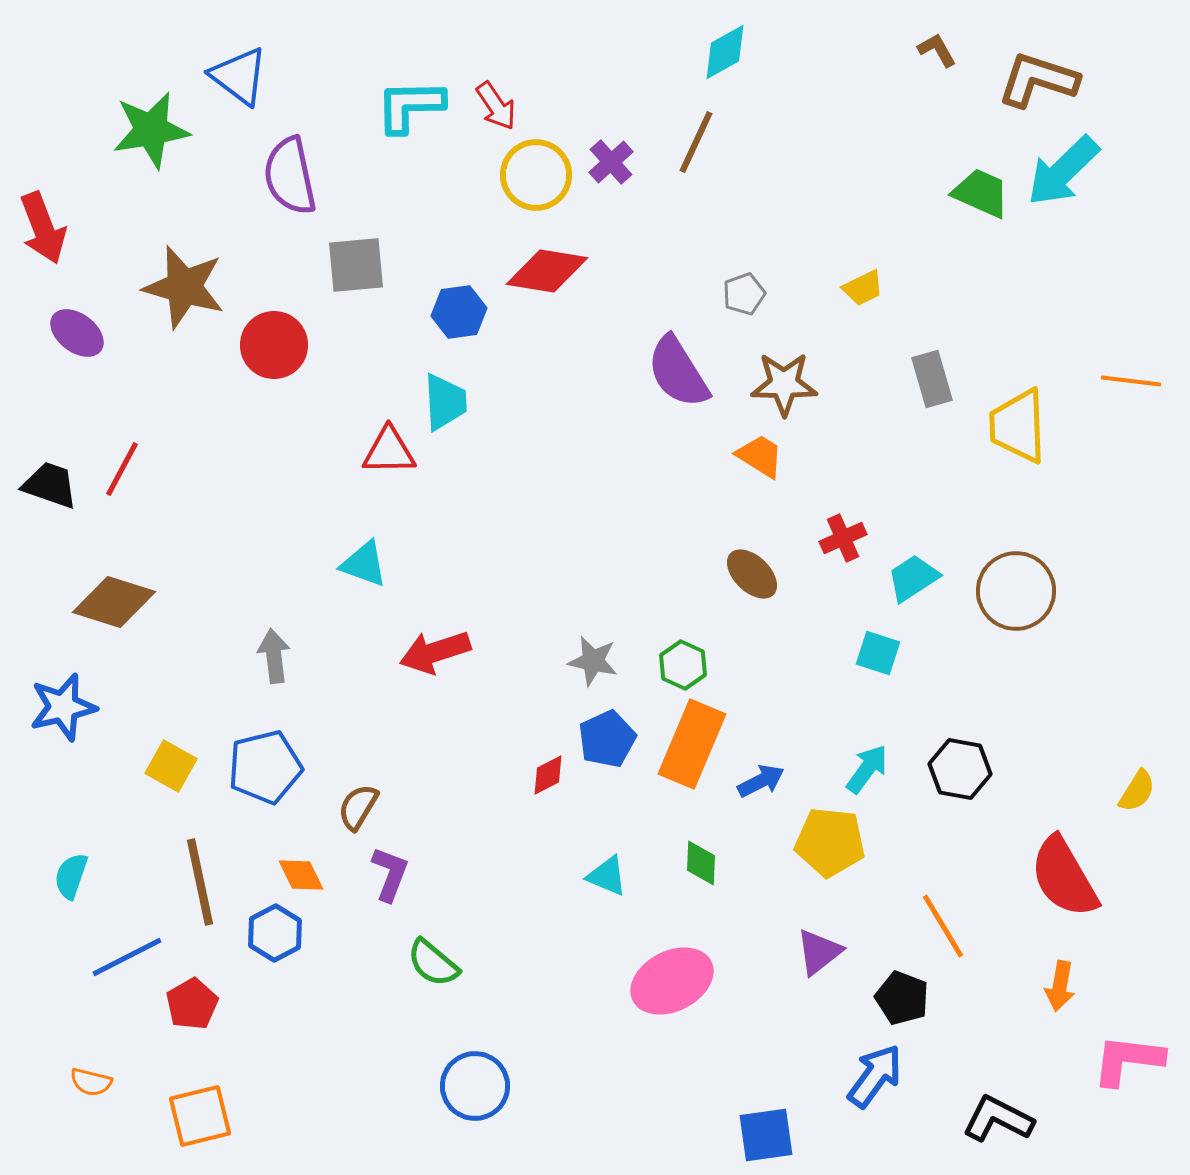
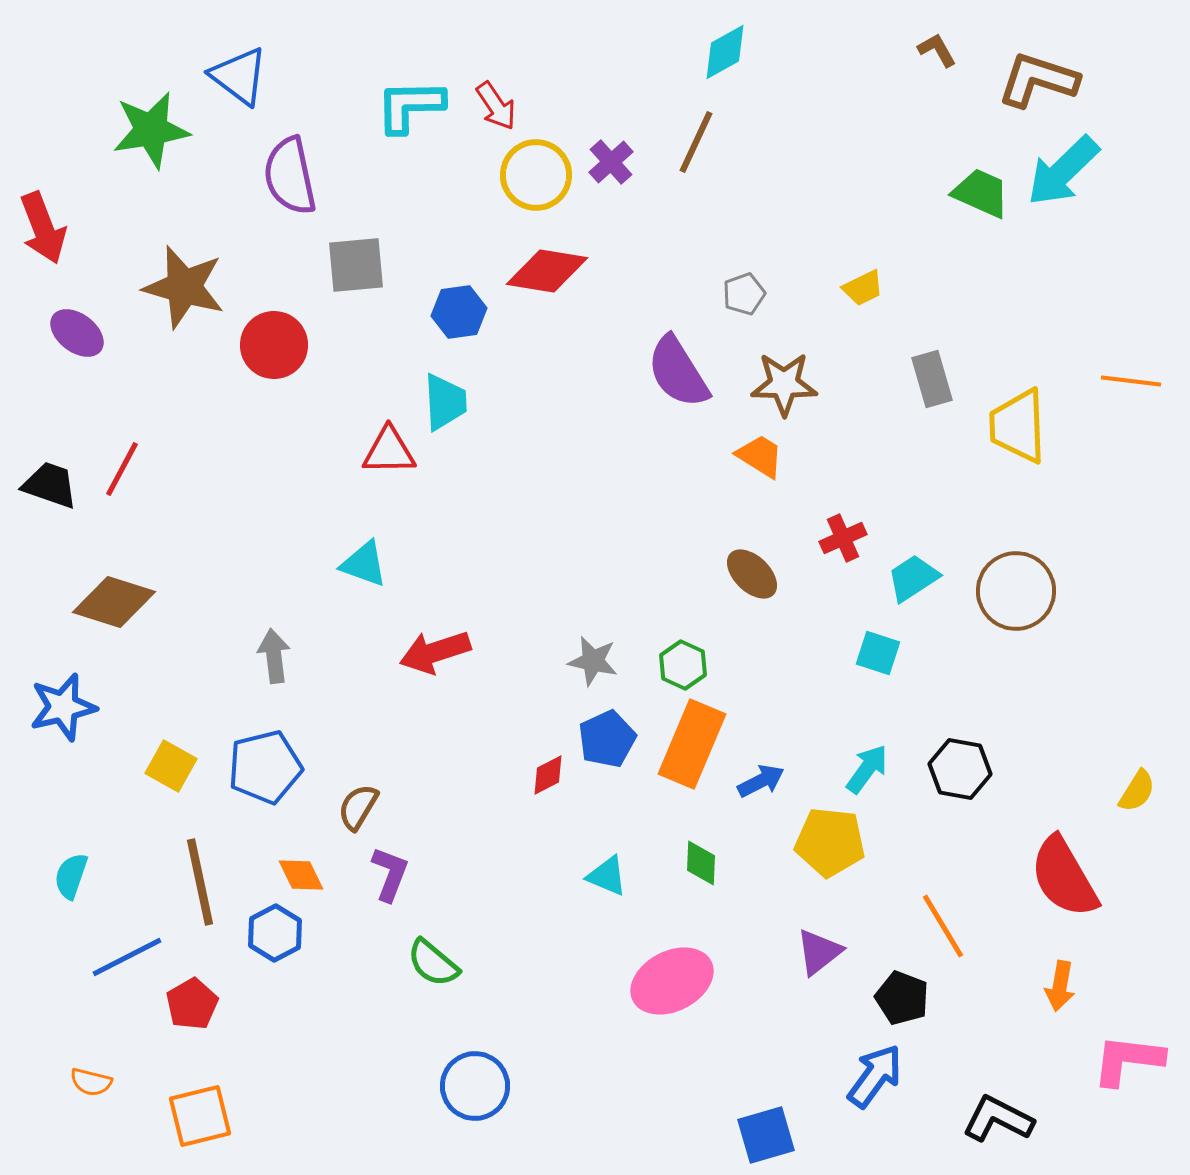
blue square at (766, 1135): rotated 8 degrees counterclockwise
